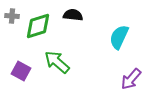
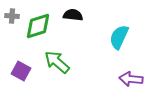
purple arrow: rotated 55 degrees clockwise
